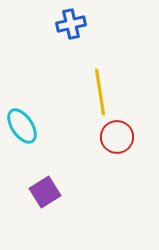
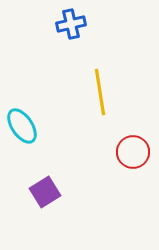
red circle: moved 16 px right, 15 px down
